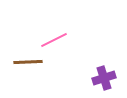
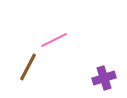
brown line: moved 5 px down; rotated 60 degrees counterclockwise
